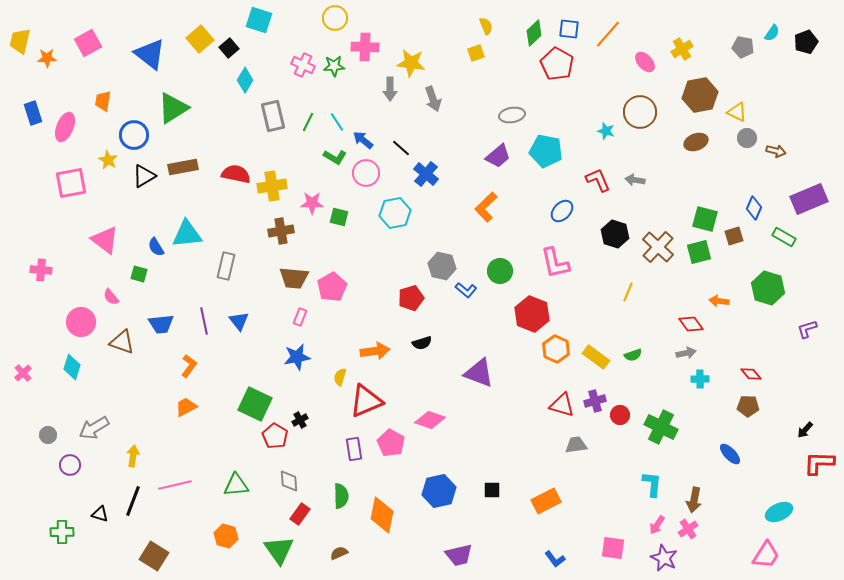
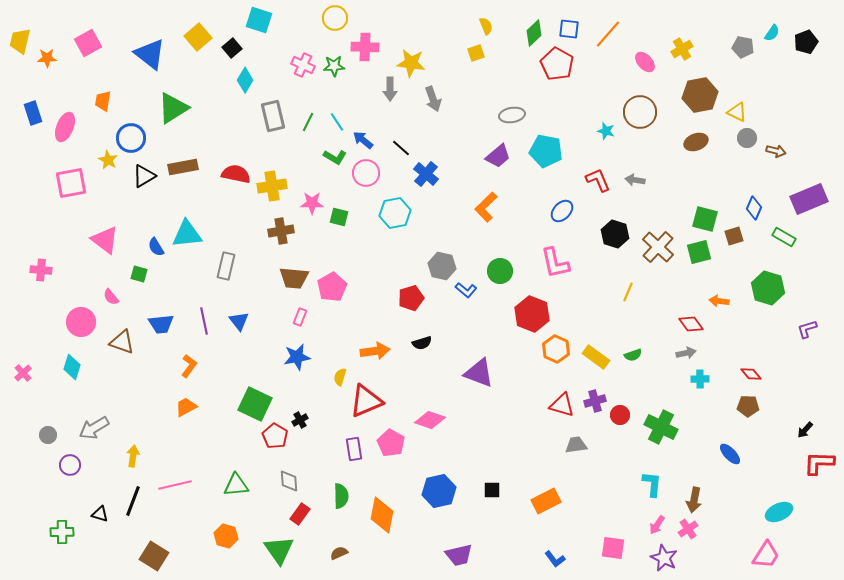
yellow square at (200, 39): moved 2 px left, 2 px up
black square at (229, 48): moved 3 px right
blue circle at (134, 135): moved 3 px left, 3 px down
